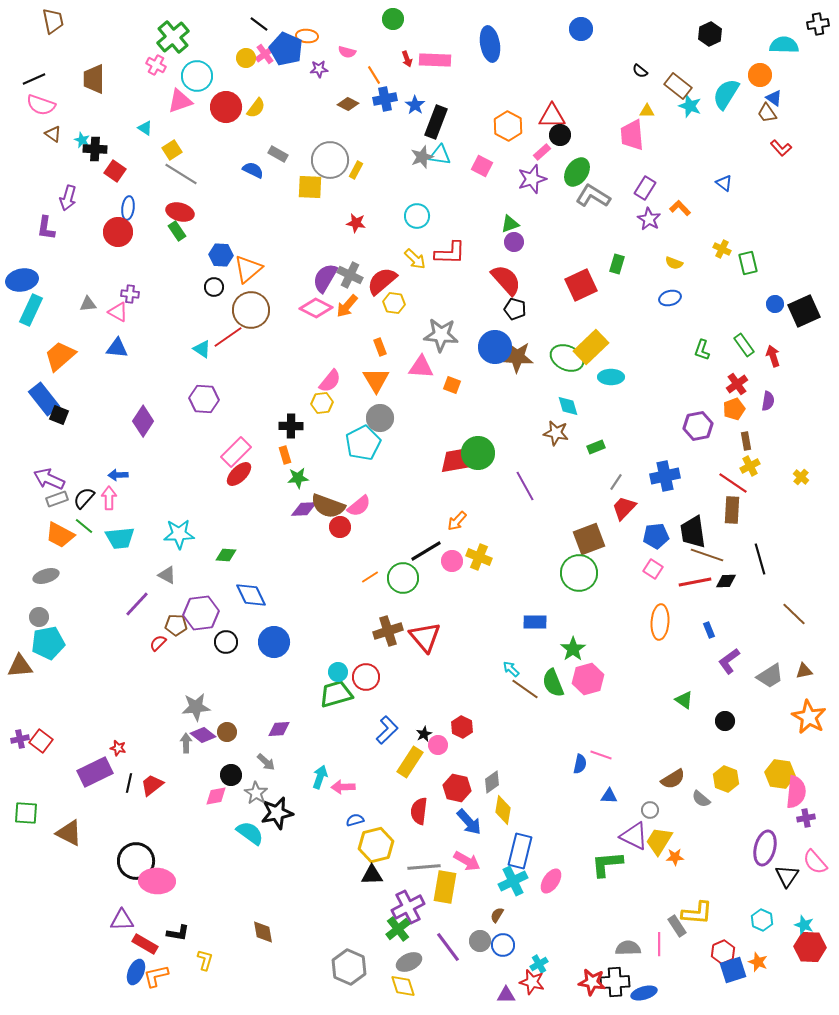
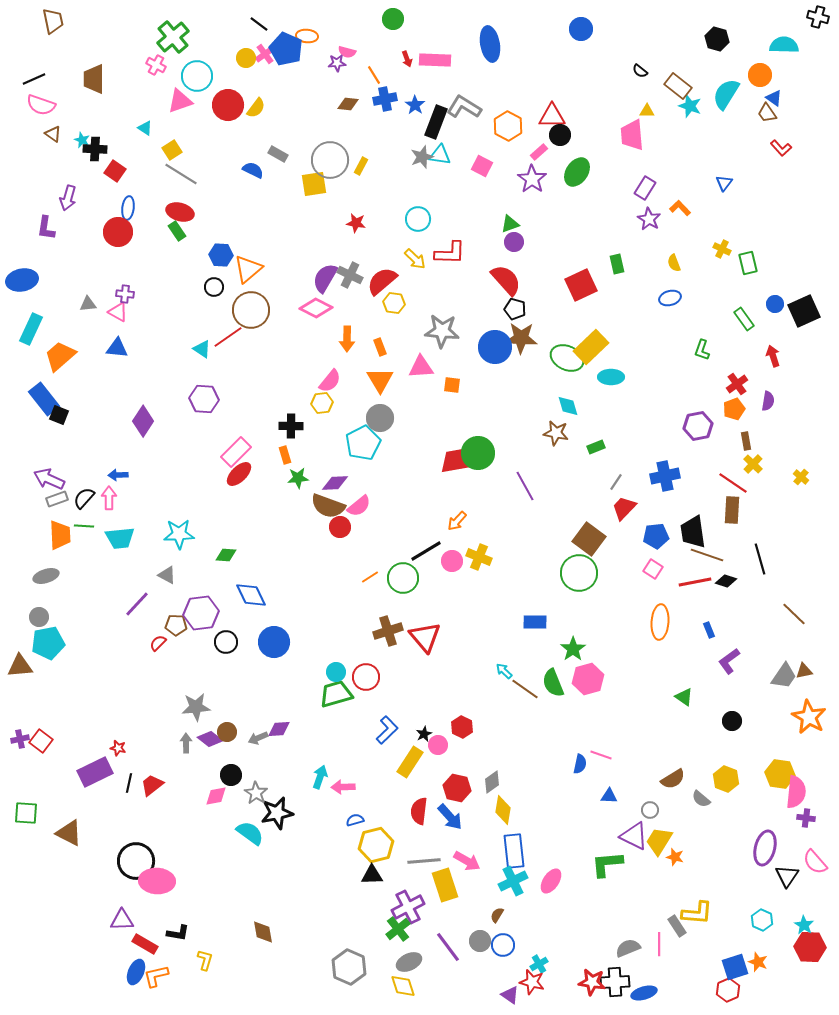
black cross at (818, 24): moved 7 px up; rotated 25 degrees clockwise
black hexagon at (710, 34): moved 7 px right, 5 px down; rotated 20 degrees counterclockwise
purple star at (319, 69): moved 18 px right, 6 px up
brown diamond at (348, 104): rotated 20 degrees counterclockwise
red circle at (226, 107): moved 2 px right, 2 px up
pink rectangle at (542, 152): moved 3 px left
yellow rectangle at (356, 170): moved 5 px right, 4 px up
purple star at (532, 179): rotated 20 degrees counterclockwise
blue triangle at (724, 183): rotated 30 degrees clockwise
yellow square at (310, 187): moved 4 px right, 3 px up; rotated 12 degrees counterclockwise
gray L-shape at (593, 196): moved 129 px left, 89 px up
cyan circle at (417, 216): moved 1 px right, 3 px down
yellow semicircle at (674, 263): rotated 48 degrees clockwise
green rectangle at (617, 264): rotated 30 degrees counterclockwise
purple cross at (130, 294): moved 5 px left
orange arrow at (347, 306): moved 33 px down; rotated 40 degrees counterclockwise
cyan rectangle at (31, 310): moved 19 px down
gray star at (441, 335): moved 1 px right, 4 px up
green rectangle at (744, 345): moved 26 px up
brown star at (517, 357): moved 4 px right, 19 px up
pink triangle at (421, 367): rotated 8 degrees counterclockwise
orange triangle at (376, 380): moved 4 px right
orange square at (452, 385): rotated 12 degrees counterclockwise
yellow cross at (750, 466): moved 3 px right, 2 px up; rotated 18 degrees counterclockwise
purple diamond at (304, 509): moved 31 px right, 26 px up
green line at (84, 526): rotated 36 degrees counterclockwise
orange trapezoid at (60, 535): rotated 120 degrees counterclockwise
brown square at (589, 539): rotated 32 degrees counterclockwise
black diamond at (726, 581): rotated 20 degrees clockwise
cyan arrow at (511, 669): moved 7 px left, 2 px down
cyan circle at (338, 672): moved 2 px left
gray trapezoid at (770, 676): moved 14 px right; rotated 24 degrees counterclockwise
green triangle at (684, 700): moved 3 px up
black circle at (725, 721): moved 7 px right
purple diamond at (203, 735): moved 7 px right, 4 px down
gray arrow at (266, 762): moved 8 px left, 24 px up; rotated 114 degrees clockwise
purple cross at (806, 818): rotated 18 degrees clockwise
blue arrow at (469, 822): moved 19 px left, 5 px up
blue rectangle at (520, 851): moved 6 px left; rotated 20 degrees counterclockwise
orange star at (675, 857): rotated 18 degrees clockwise
gray line at (424, 867): moved 6 px up
yellow rectangle at (445, 887): moved 2 px up; rotated 28 degrees counterclockwise
cyan star at (804, 925): rotated 12 degrees clockwise
gray semicircle at (628, 948): rotated 20 degrees counterclockwise
red hexagon at (723, 952): moved 5 px right, 38 px down
blue square at (733, 970): moved 2 px right, 3 px up
purple triangle at (506, 995): moved 4 px right; rotated 36 degrees clockwise
